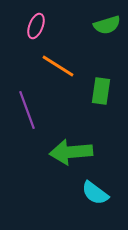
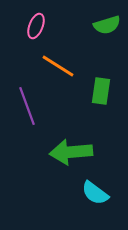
purple line: moved 4 px up
